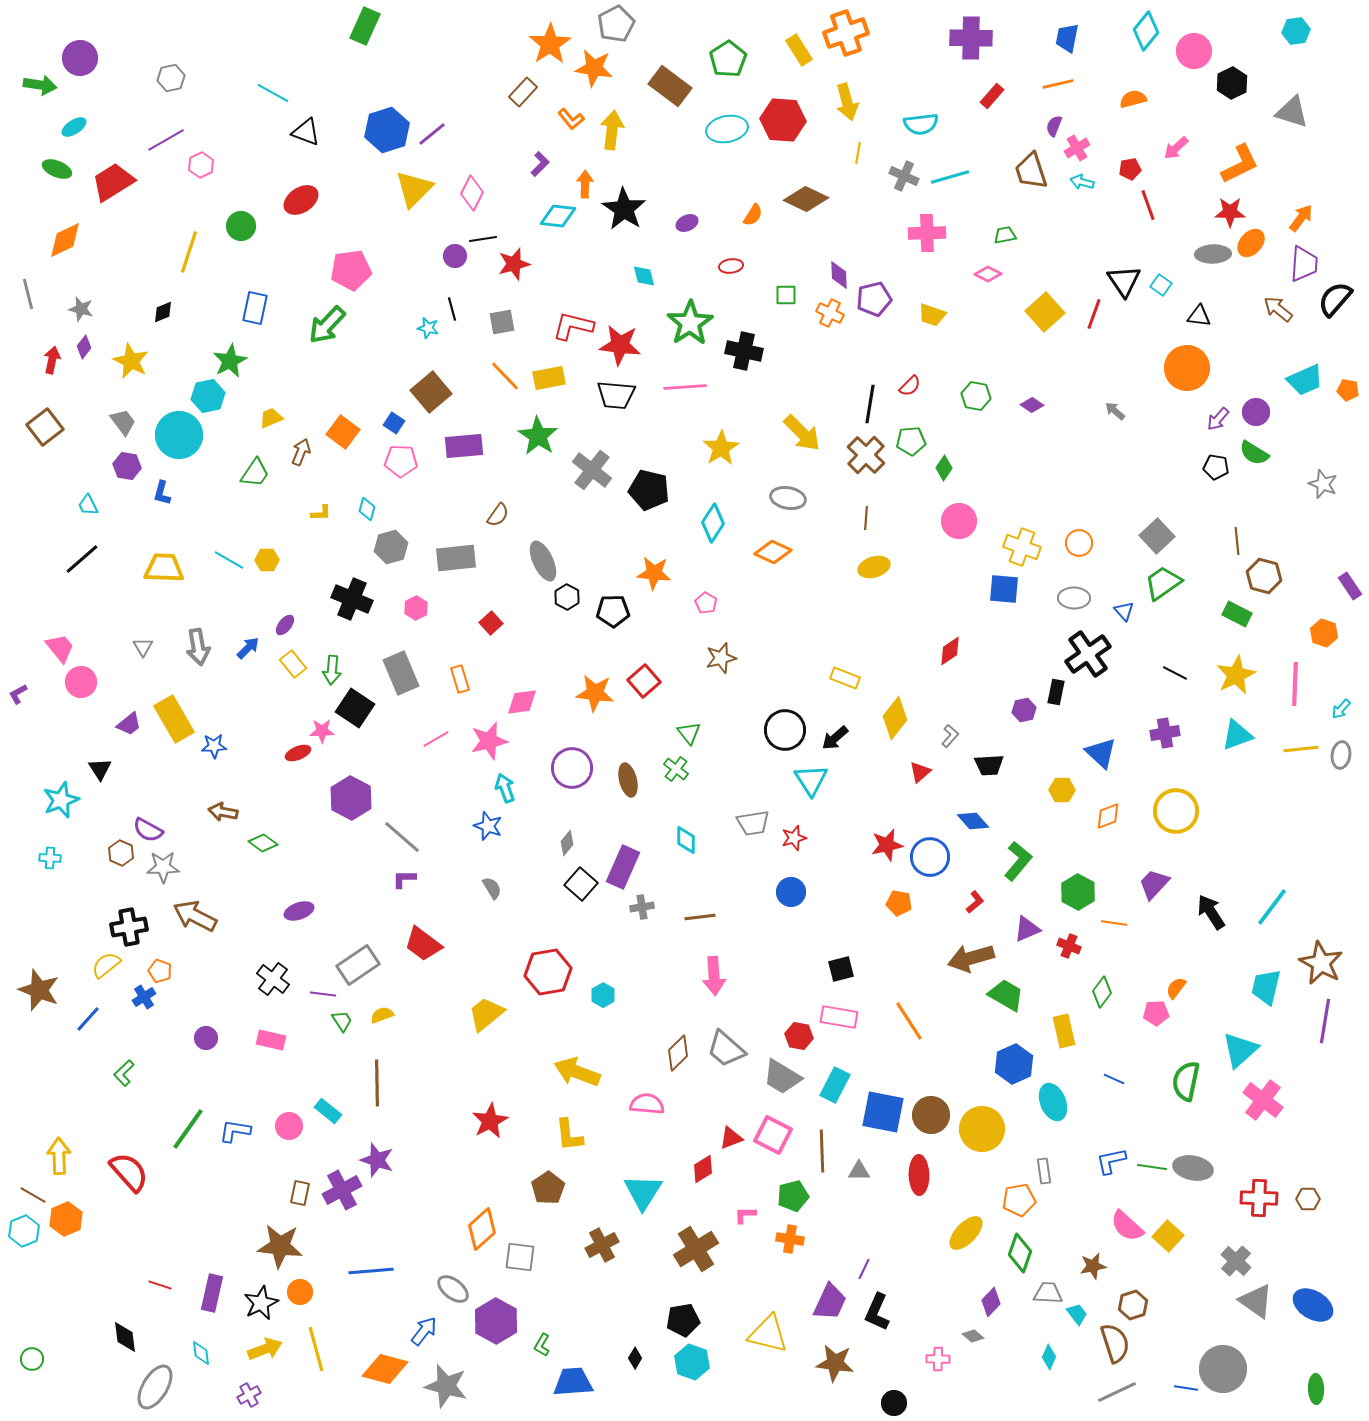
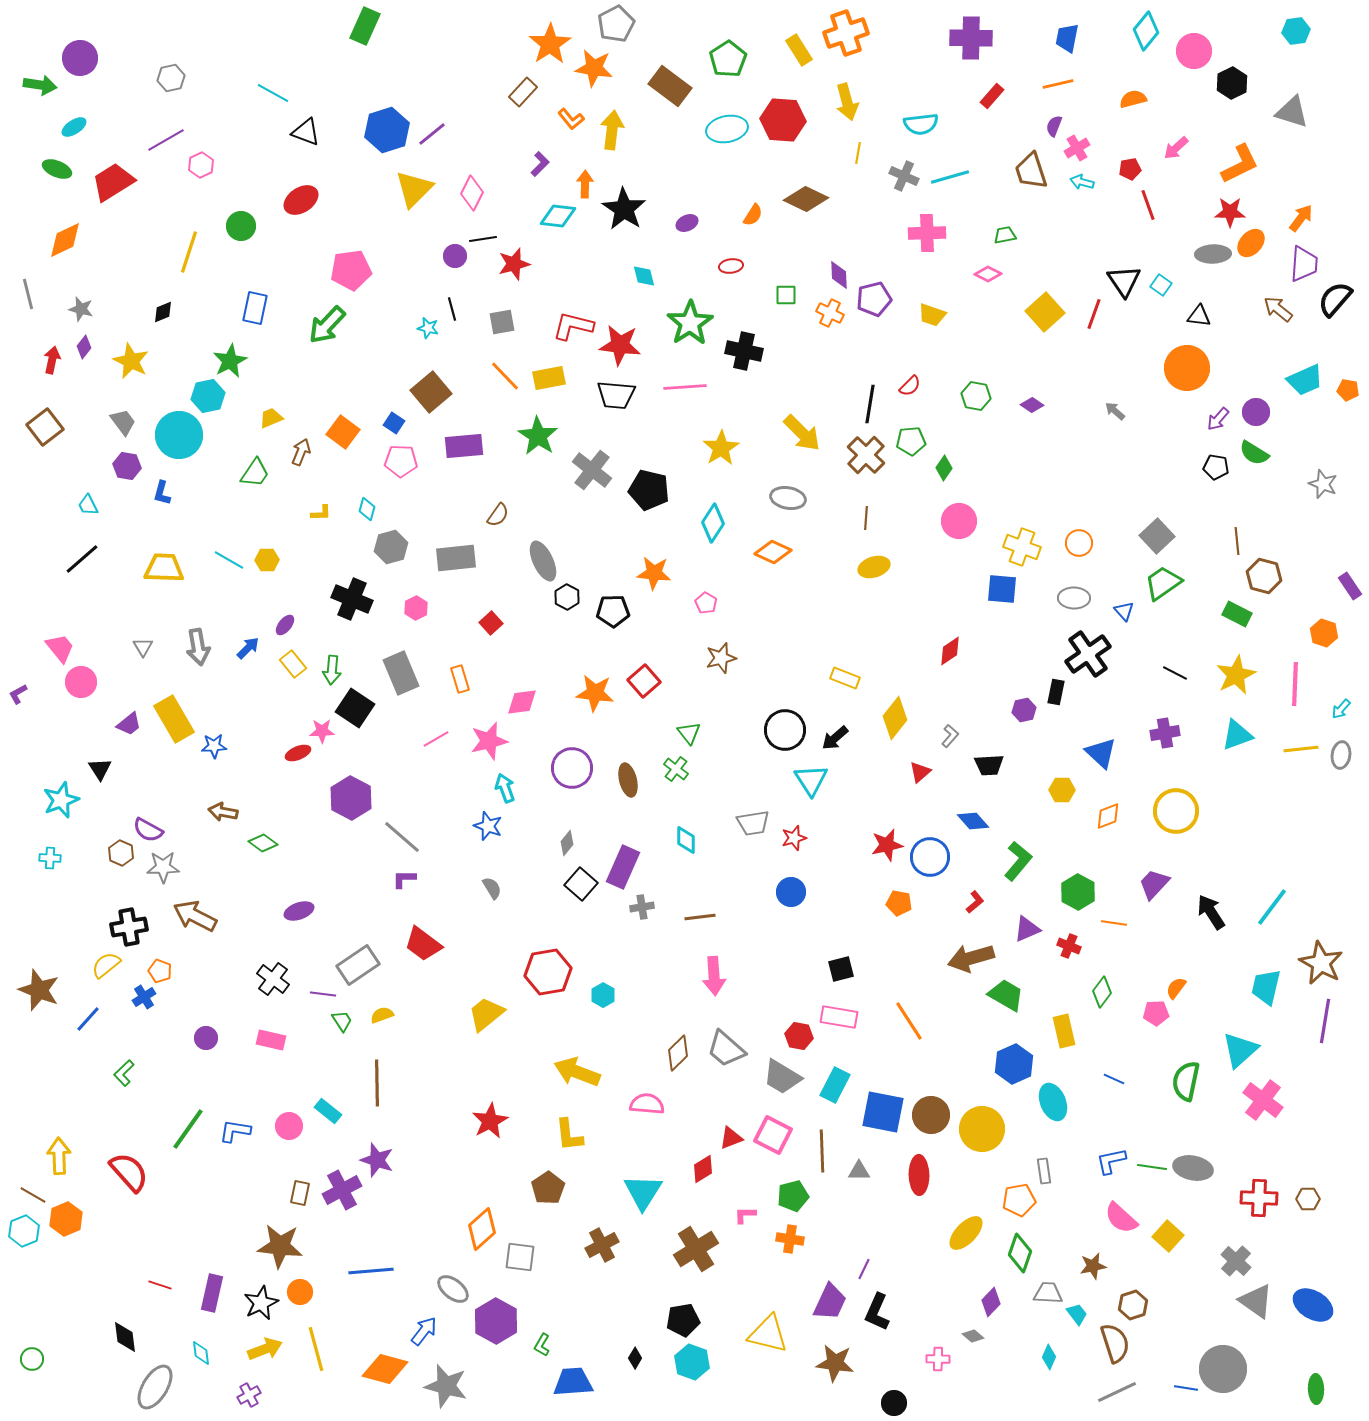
blue square at (1004, 589): moved 2 px left
pink semicircle at (1127, 1226): moved 6 px left, 8 px up
